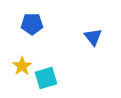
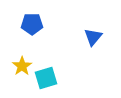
blue triangle: rotated 18 degrees clockwise
